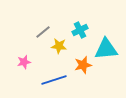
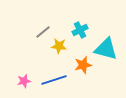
cyan triangle: rotated 20 degrees clockwise
pink star: moved 19 px down
